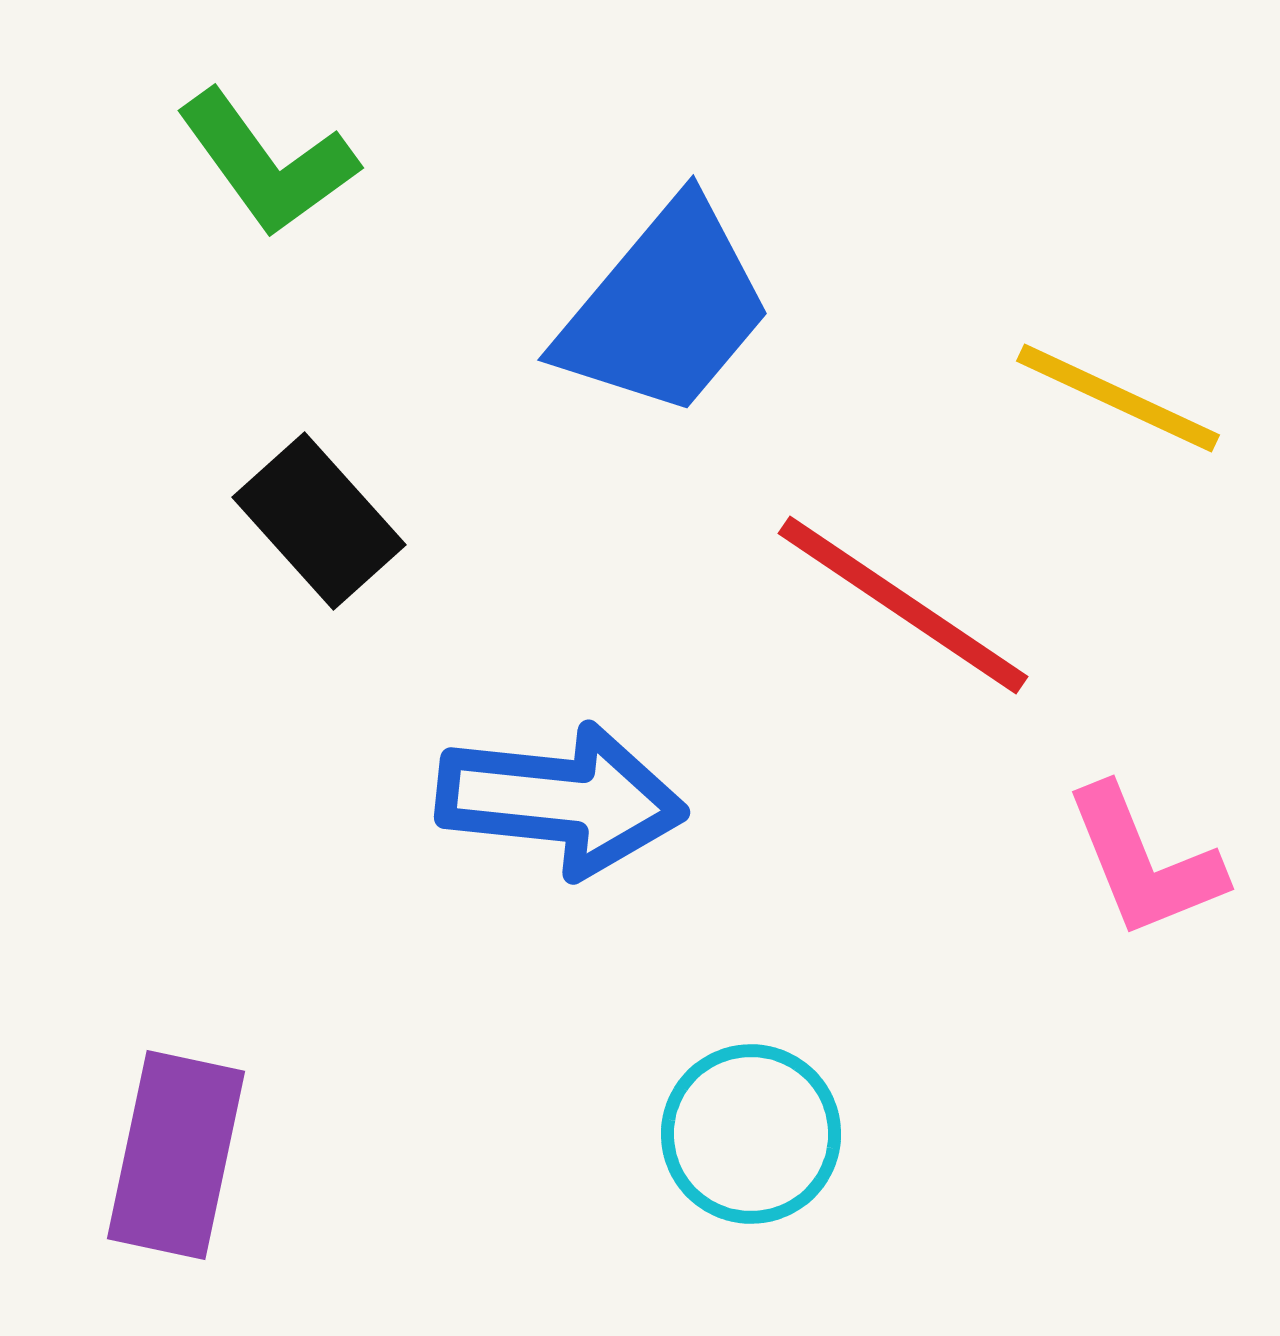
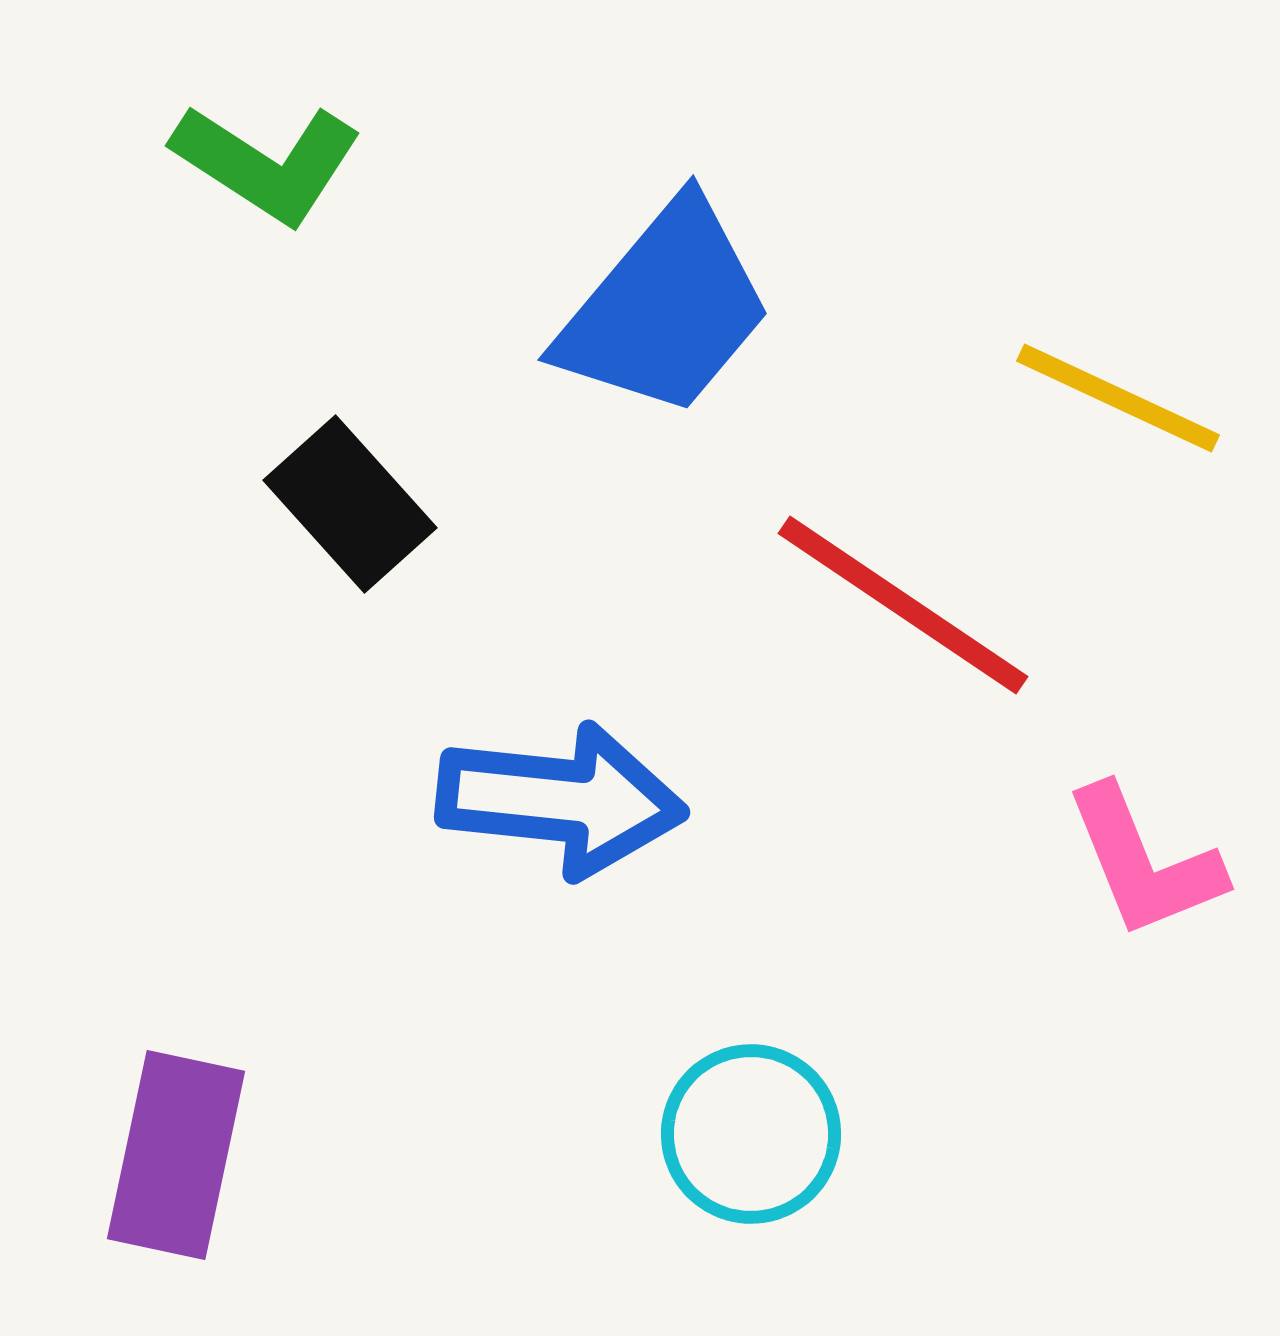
green L-shape: rotated 21 degrees counterclockwise
black rectangle: moved 31 px right, 17 px up
